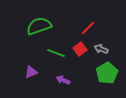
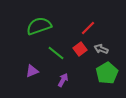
green line: rotated 18 degrees clockwise
purple triangle: moved 1 px right, 1 px up
purple arrow: rotated 96 degrees clockwise
